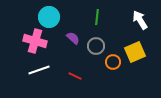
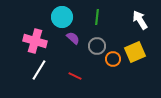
cyan circle: moved 13 px right
gray circle: moved 1 px right
orange circle: moved 3 px up
white line: rotated 40 degrees counterclockwise
